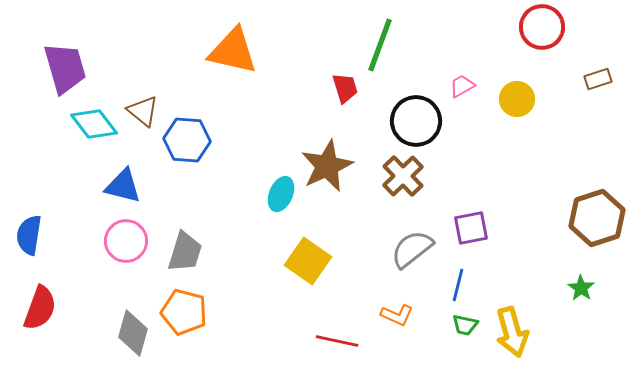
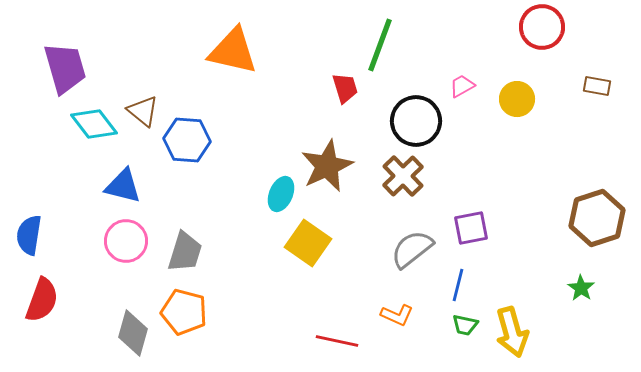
brown rectangle: moved 1 px left, 7 px down; rotated 28 degrees clockwise
yellow square: moved 18 px up
red semicircle: moved 2 px right, 8 px up
